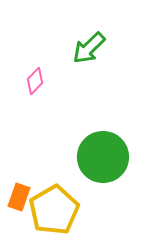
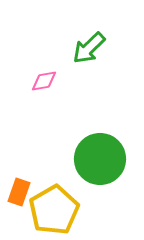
pink diamond: moved 9 px right; rotated 36 degrees clockwise
green circle: moved 3 px left, 2 px down
orange rectangle: moved 5 px up
